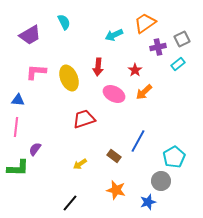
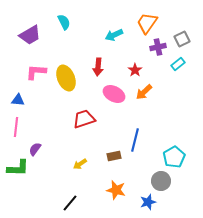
orange trapezoid: moved 2 px right; rotated 20 degrees counterclockwise
yellow ellipse: moved 3 px left
blue line: moved 3 px left, 1 px up; rotated 15 degrees counterclockwise
brown rectangle: rotated 48 degrees counterclockwise
